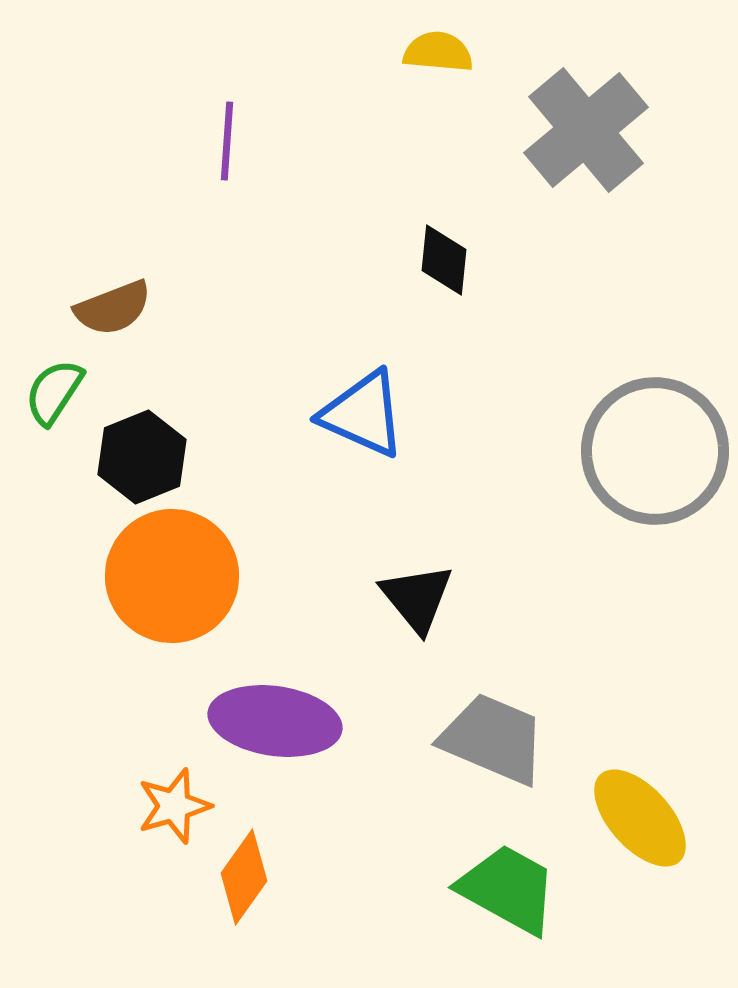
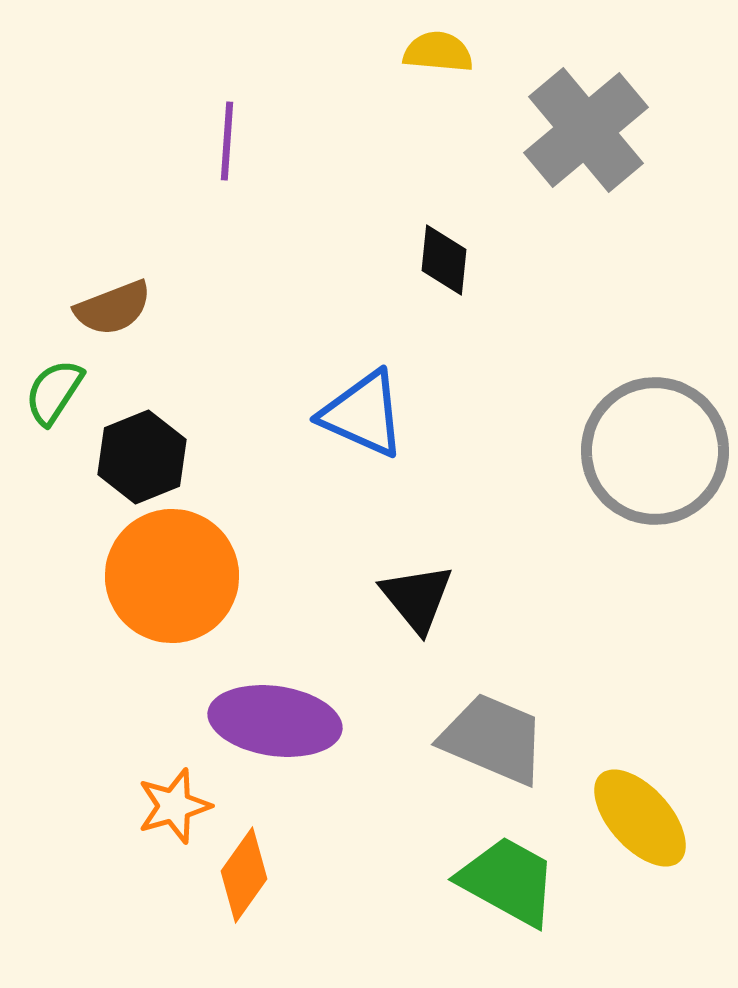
orange diamond: moved 2 px up
green trapezoid: moved 8 px up
